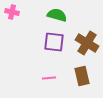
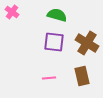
pink cross: rotated 24 degrees clockwise
